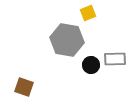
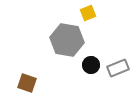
gray rectangle: moved 3 px right, 9 px down; rotated 20 degrees counterclockwise
brown square: moved 3 px right, 4 px up
